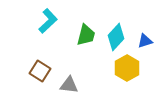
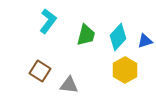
cyan L-shape: rotated 10 degrees counterclockwise
cyan diamond: moved 2 px right
yellow hexagon: moved 2 px left, 2 px down
